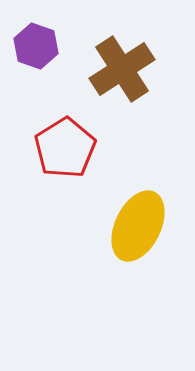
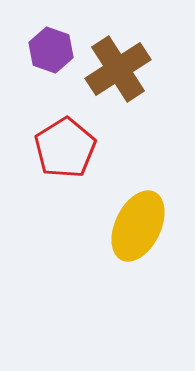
purple hexagon: moved 15 px right, 4 px down
brown cross: moved 4 px left
